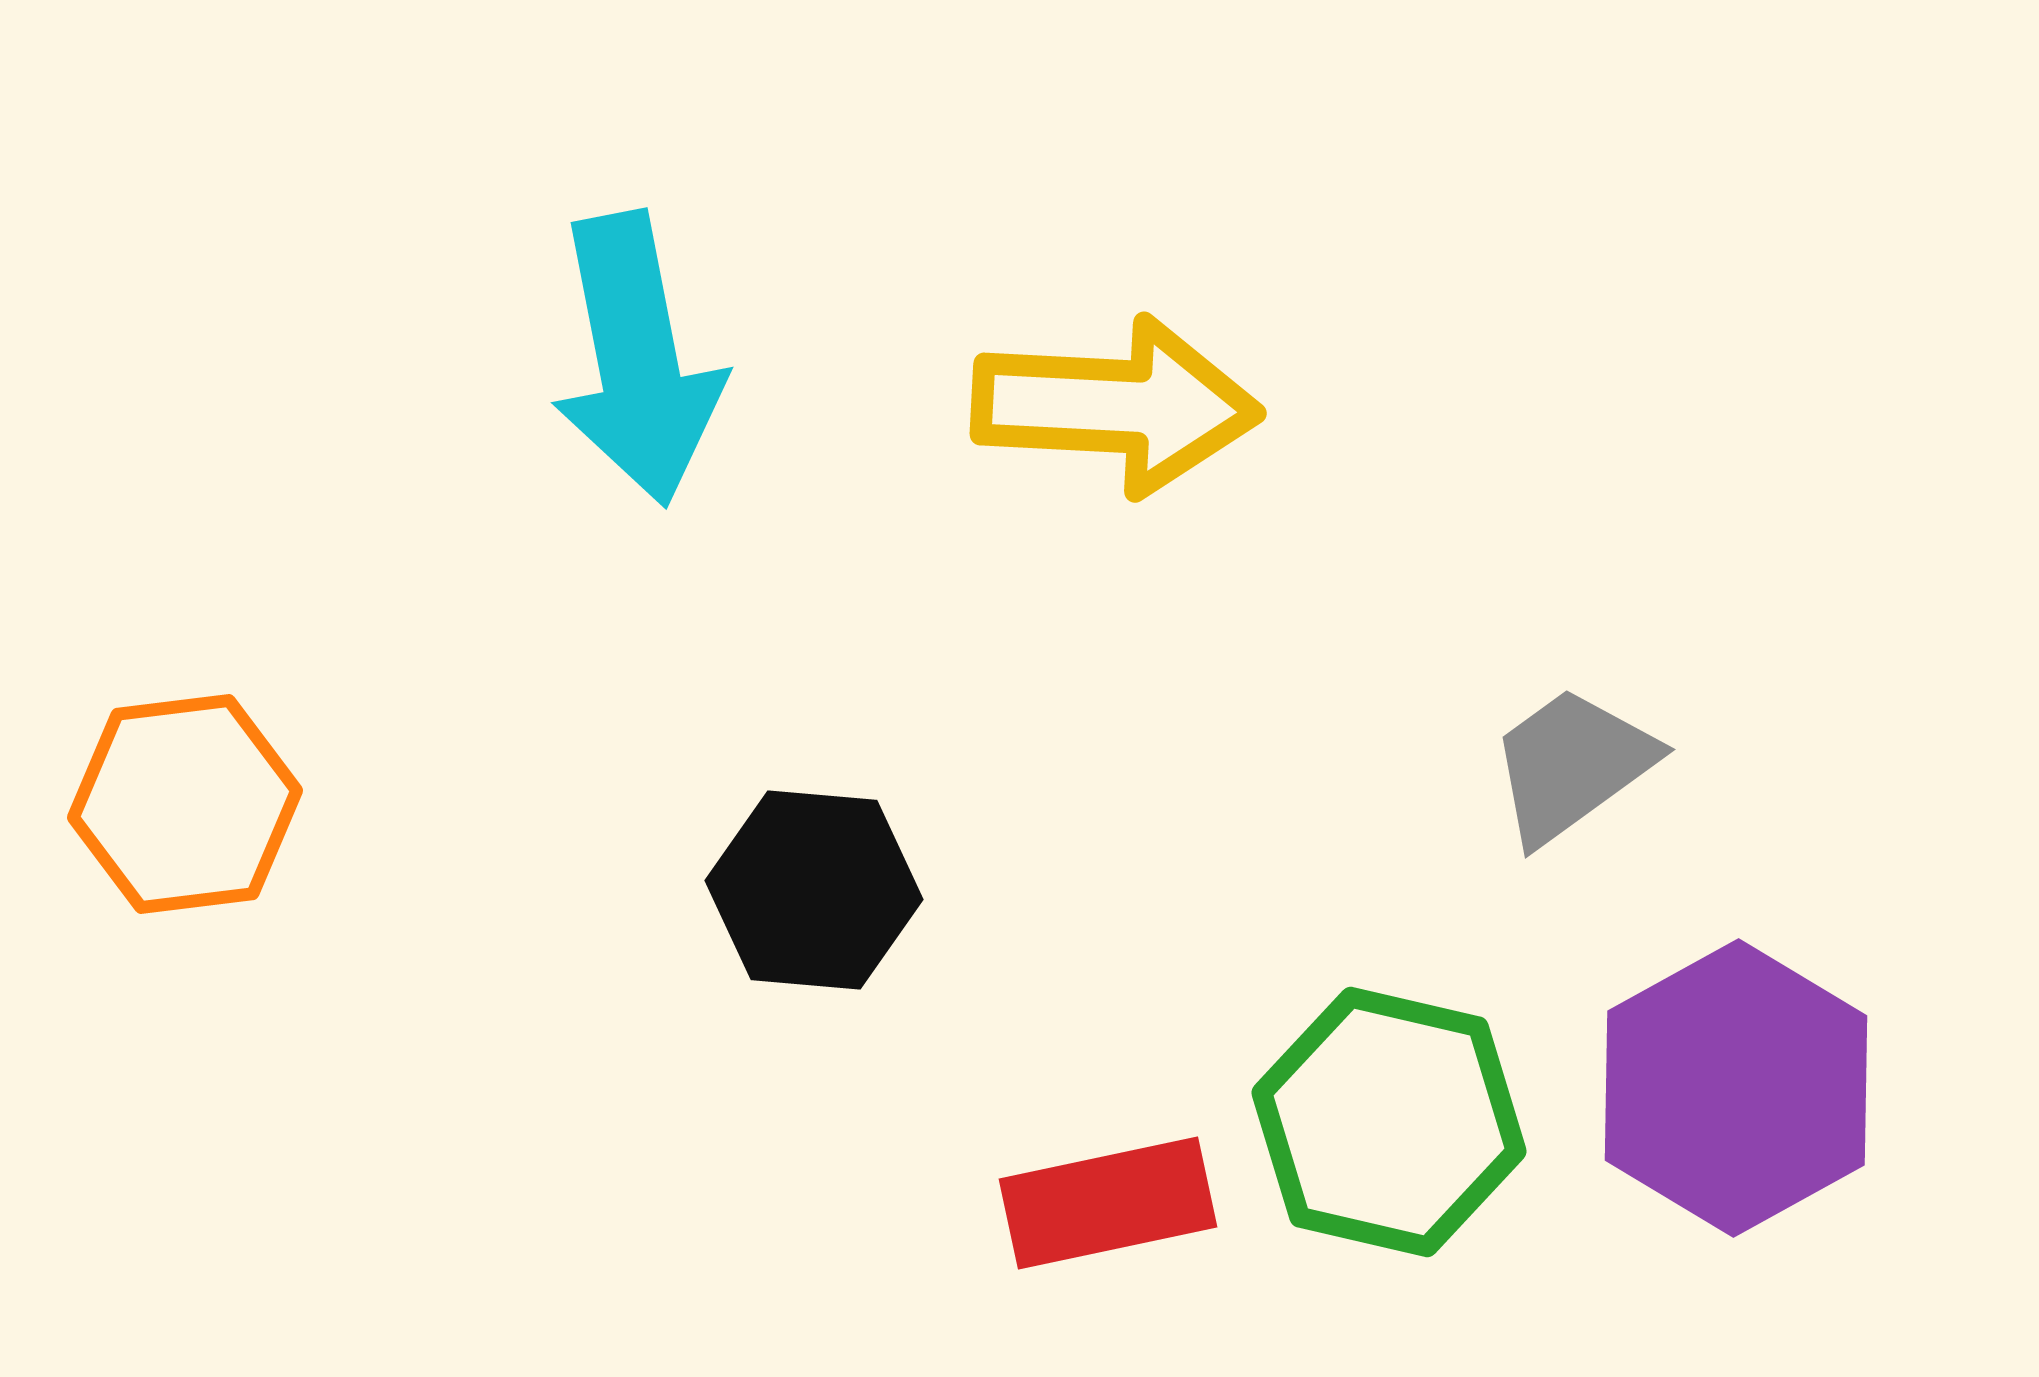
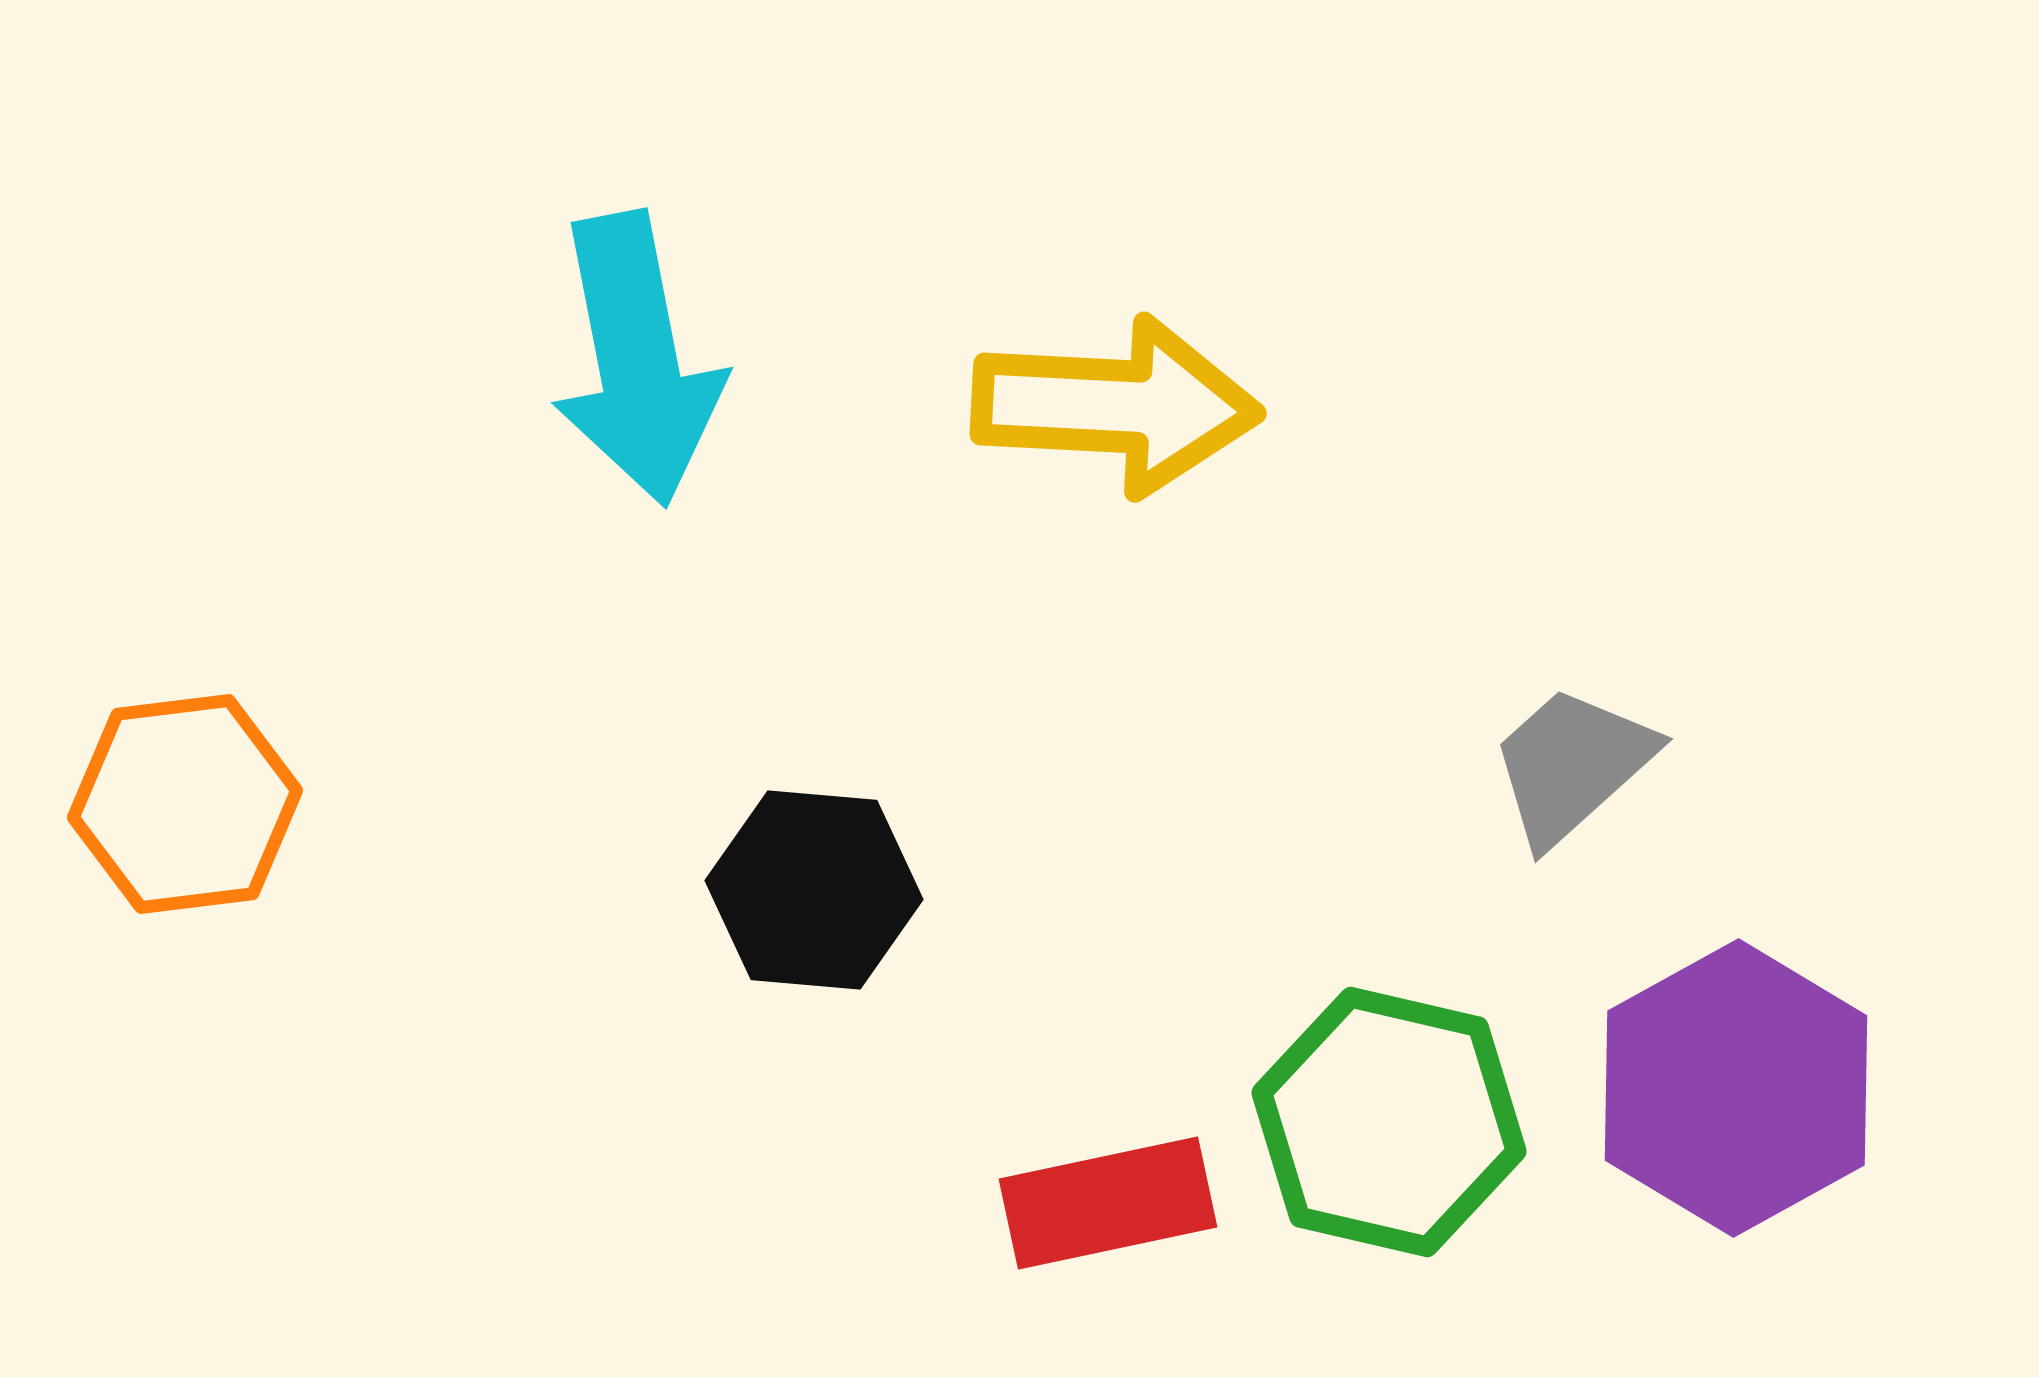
gray trapezoid: rotated 6 degrees counterclockwise
